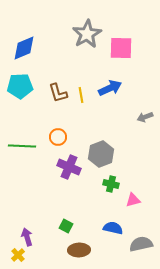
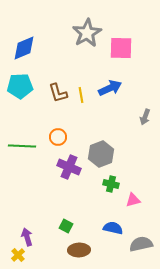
gray star: moved 1 px up
gray arrow: rotated 49 degrees counterclockwise
